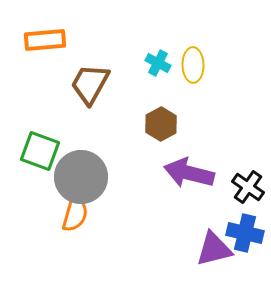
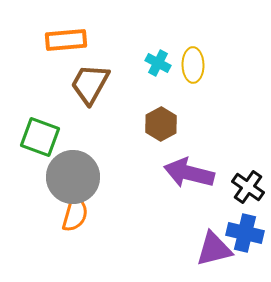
orange rectangle: moved 21 px right
green square: moved 14 px up
gray circle: moved 8 px left
